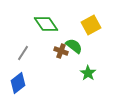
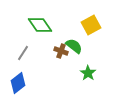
green diamond: moved 6 px left, 1 px down
